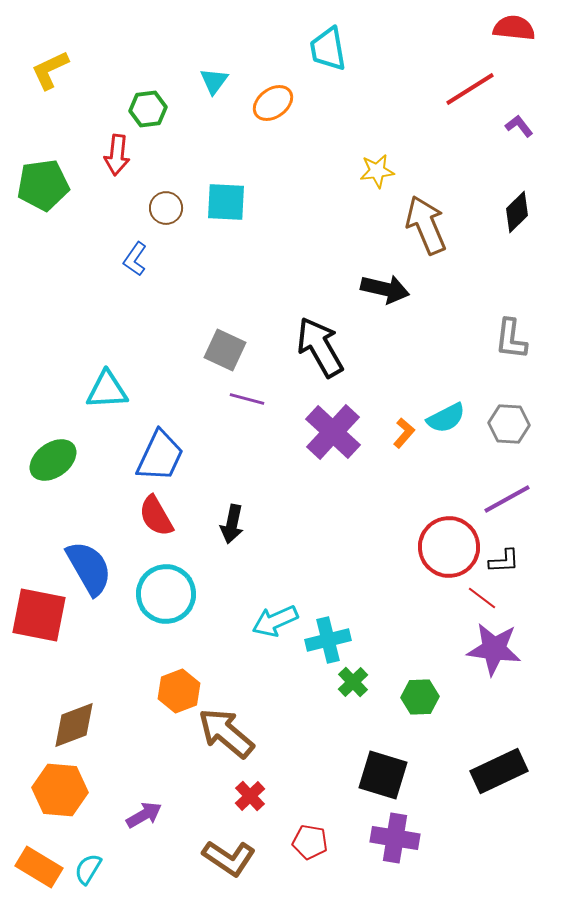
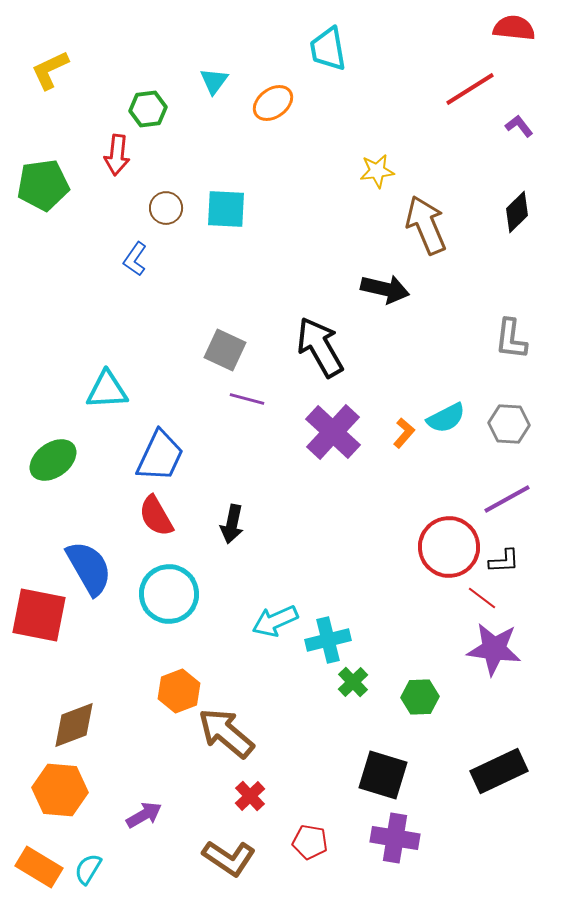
cyan square at (226, 202): moved 7 px down
cyan circle at (166, 594): moved 3 px right
